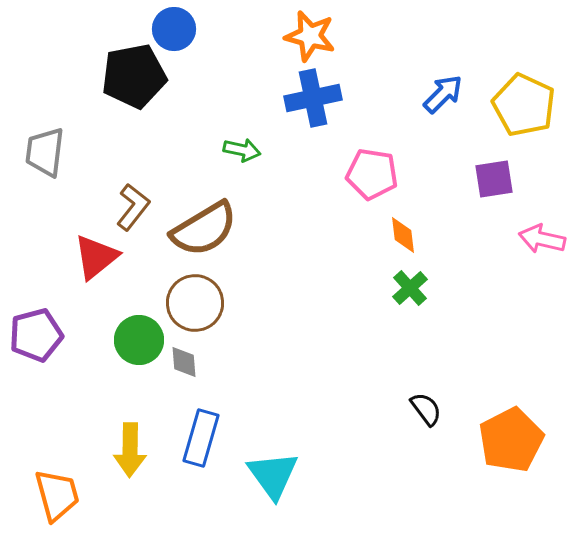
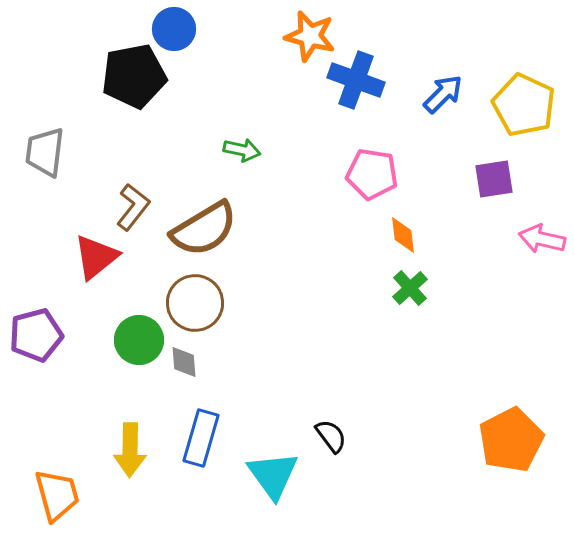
blue cross: moved 43 px right, 18 px up; rotated 32 degrees clockwise
black semicircle: moved 95 px left, 27 px down
